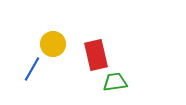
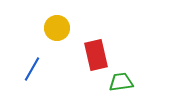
yellow circle: moved 4 px right, 16 px up
green trapezoid: moved 6 px right
